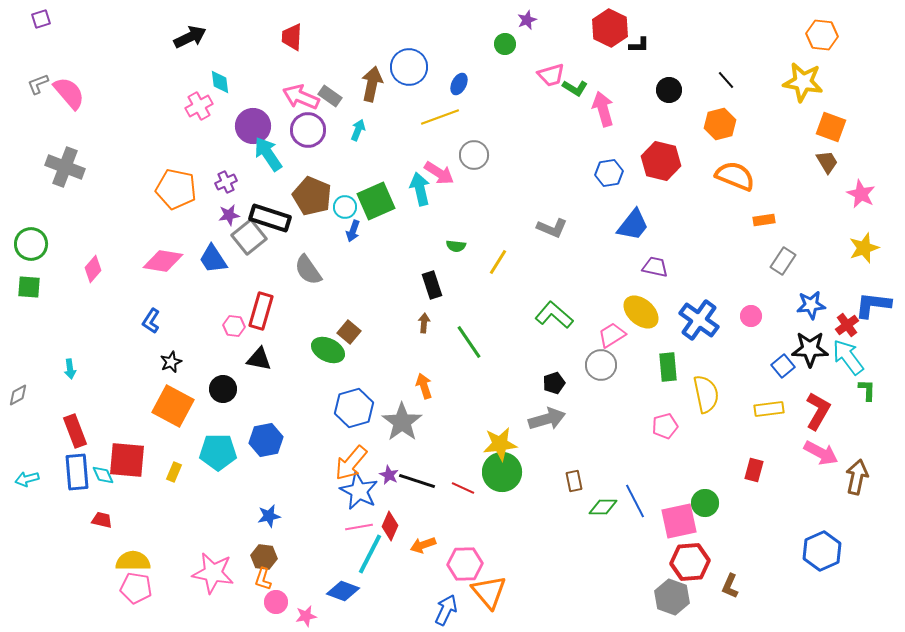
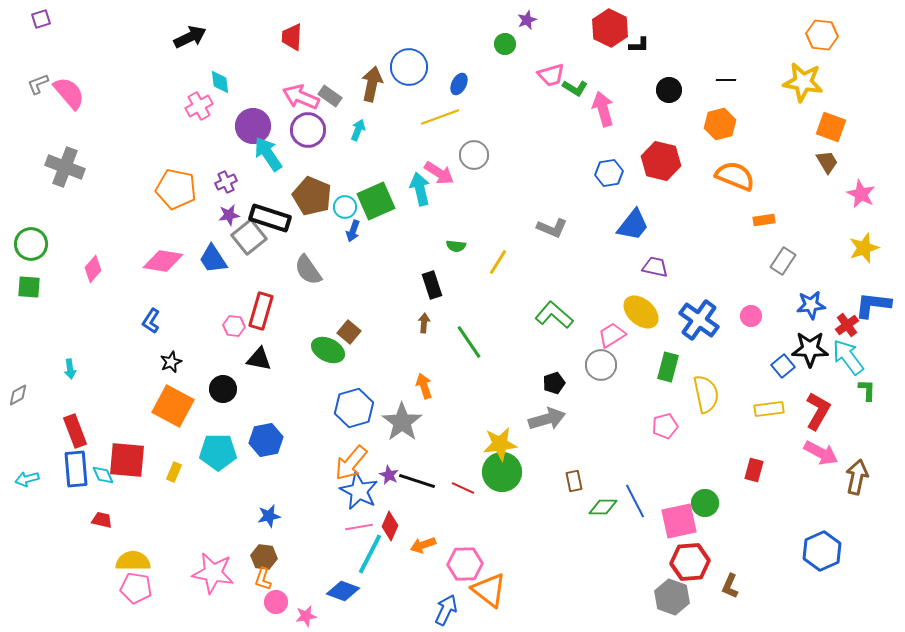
black line at (726, 80): rotated 48 degrees counterclockwise
green rectangle at (668, 367): rotated 20 degrees clockwise
blue rectangle at (77, 472): moved 1 px left, 3 px up
orange triangle at (489, 592): moved 2 px up; rotated 12 degrees counterclockwise
